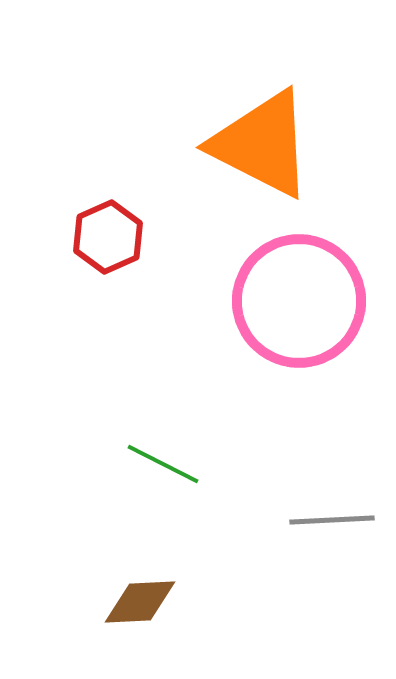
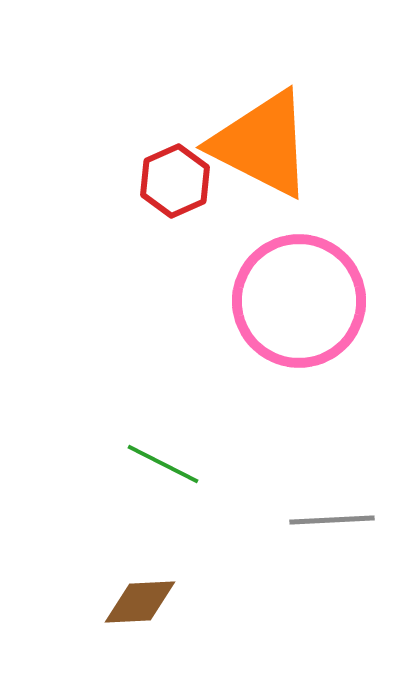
red hexagon: moved 67 px right, 56 px up
